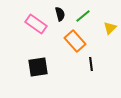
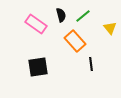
black semicircle: moved 1 px right, 1 px down
yellow triangle: rotated 24 degrees counterclockwise
